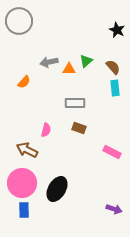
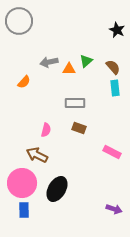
brown arrow: moved 10 px right, 5 px down
